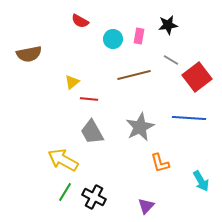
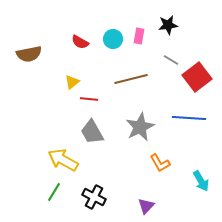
red semicircle: moved 21 px down
brown line: moved 3 px left, 4 px down
orange L-shape: rotated 15 degrees counterclockwise
green line: moved 11 px left
